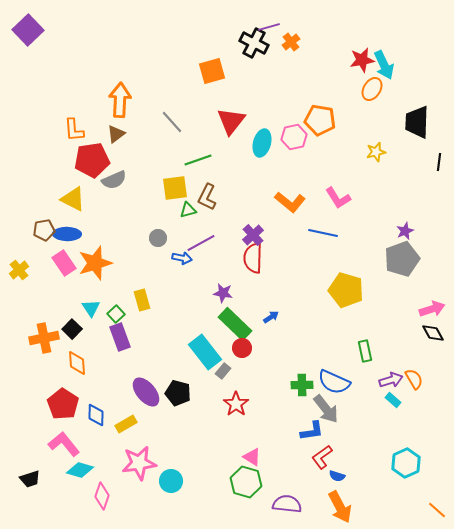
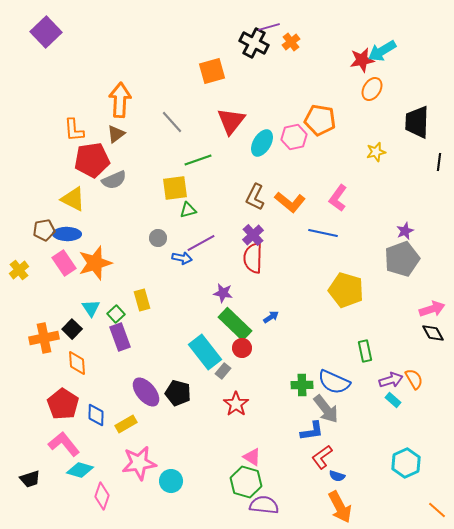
purple square at (28, 30): moved 18 px right, 2 px down
cyan arrow at (384, 65): moved 2 px left, 14 px up; rotated 84 degrees clockwise
cyan ellipse at (262, 143): rotated 16 degrees clockwise
brown L-shape at (207, 197): moved 48 px right
pink L-shape at (338, 198): rotated 68 degrees clockwise
purple semicircle at (287, 504): moved 23 px left, 1 px down
